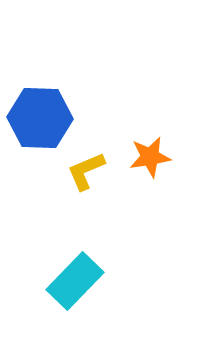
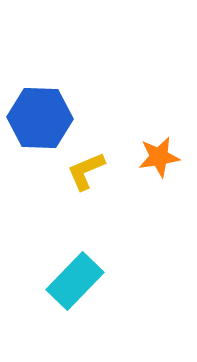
orange star: moved 9 px right
